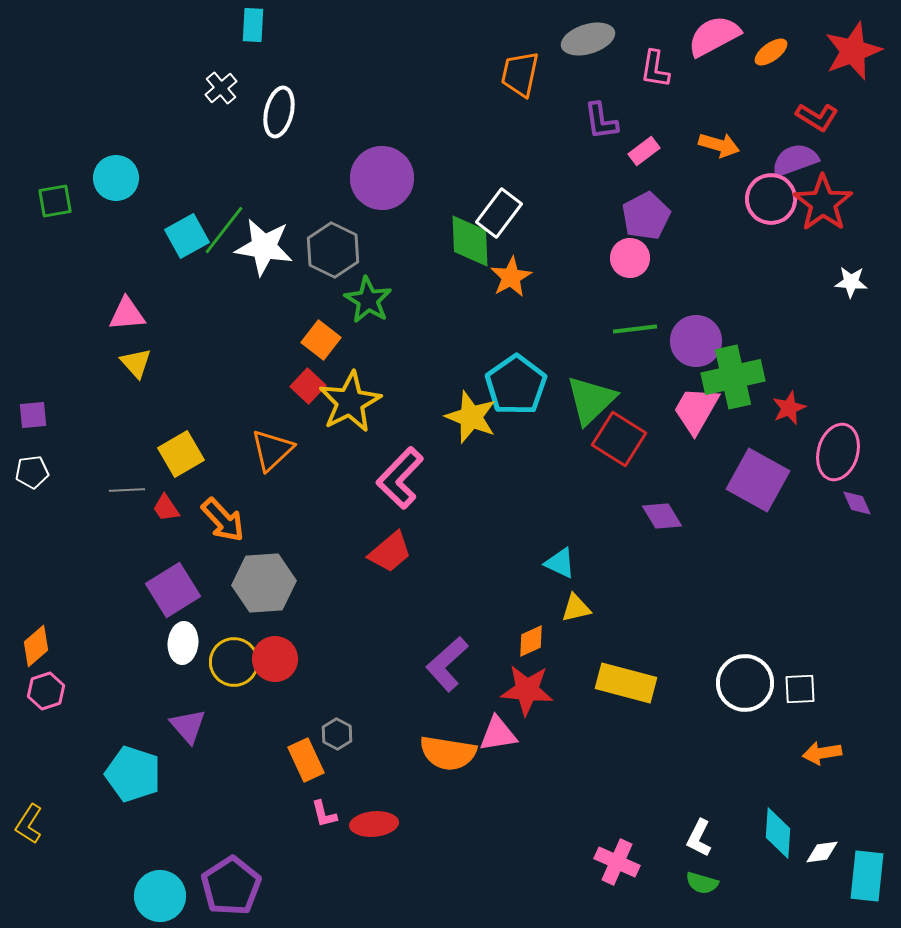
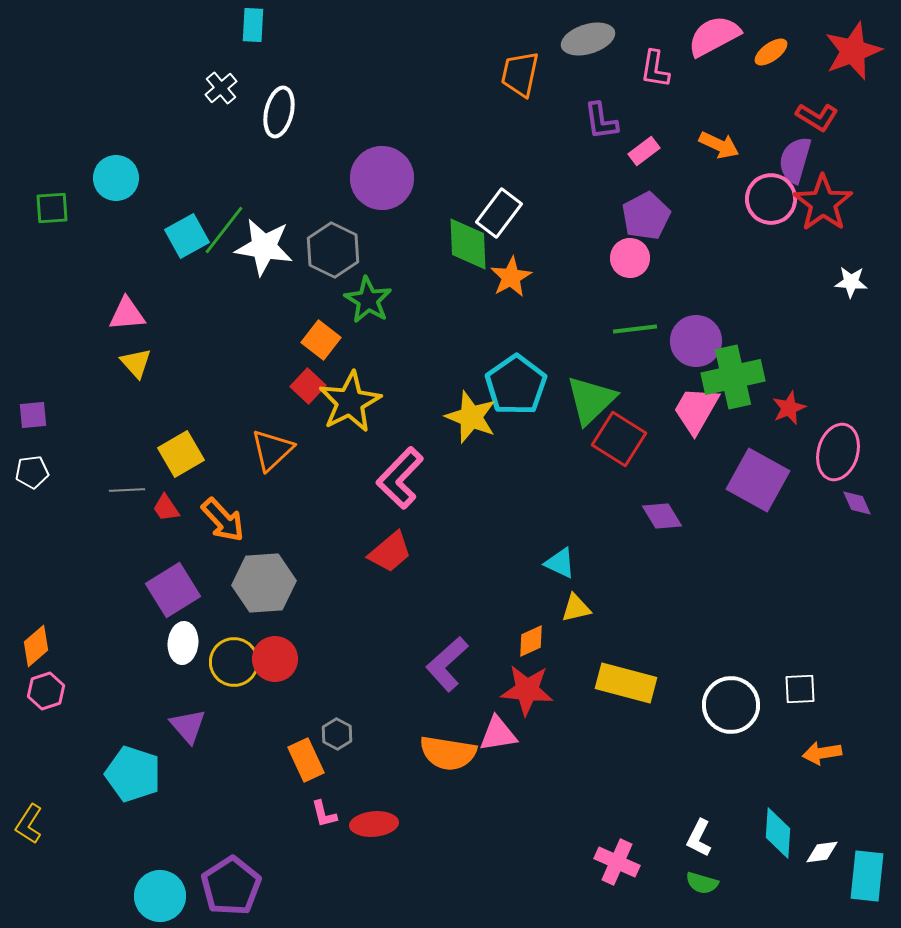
orange arrow at (719, 145): rotated 9 degrees clockwise
purple semicircle at (795, 160): rotated 54 degrees counterclockwise
green square at (55, 201): moved 3 px left, 7 px down; rotated 6 degrees clockwise
green diamond at (470, 241): moved 2 px left, 3 px down
white circle at (745, 683): moved 14 px left, 22 px down
